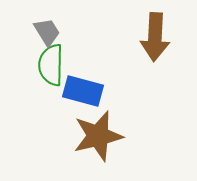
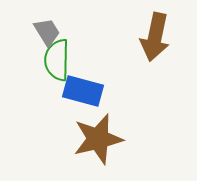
brown arrow: rotated 9 degrees clockwise
green semicircle: moved 6 px right, 5 px up
brown star: moved 3 px down
